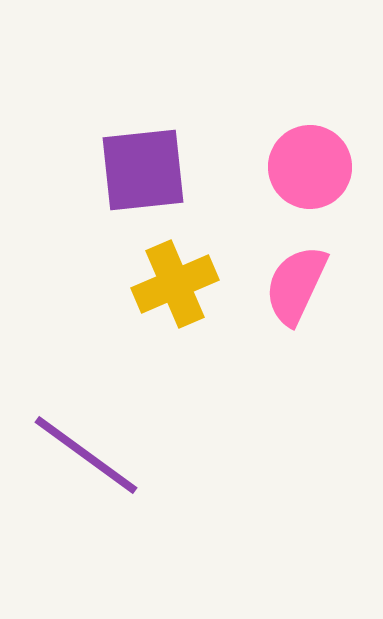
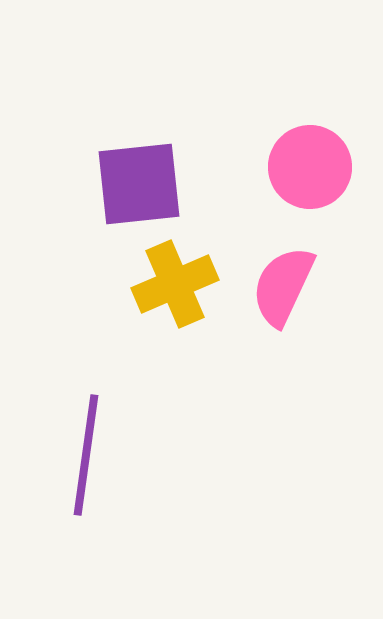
purple square: moved 4 px left, 14 px down
pink semicircle: moved 13 px left, 1 px down
purple line: rotated 62 degrees clockwise
